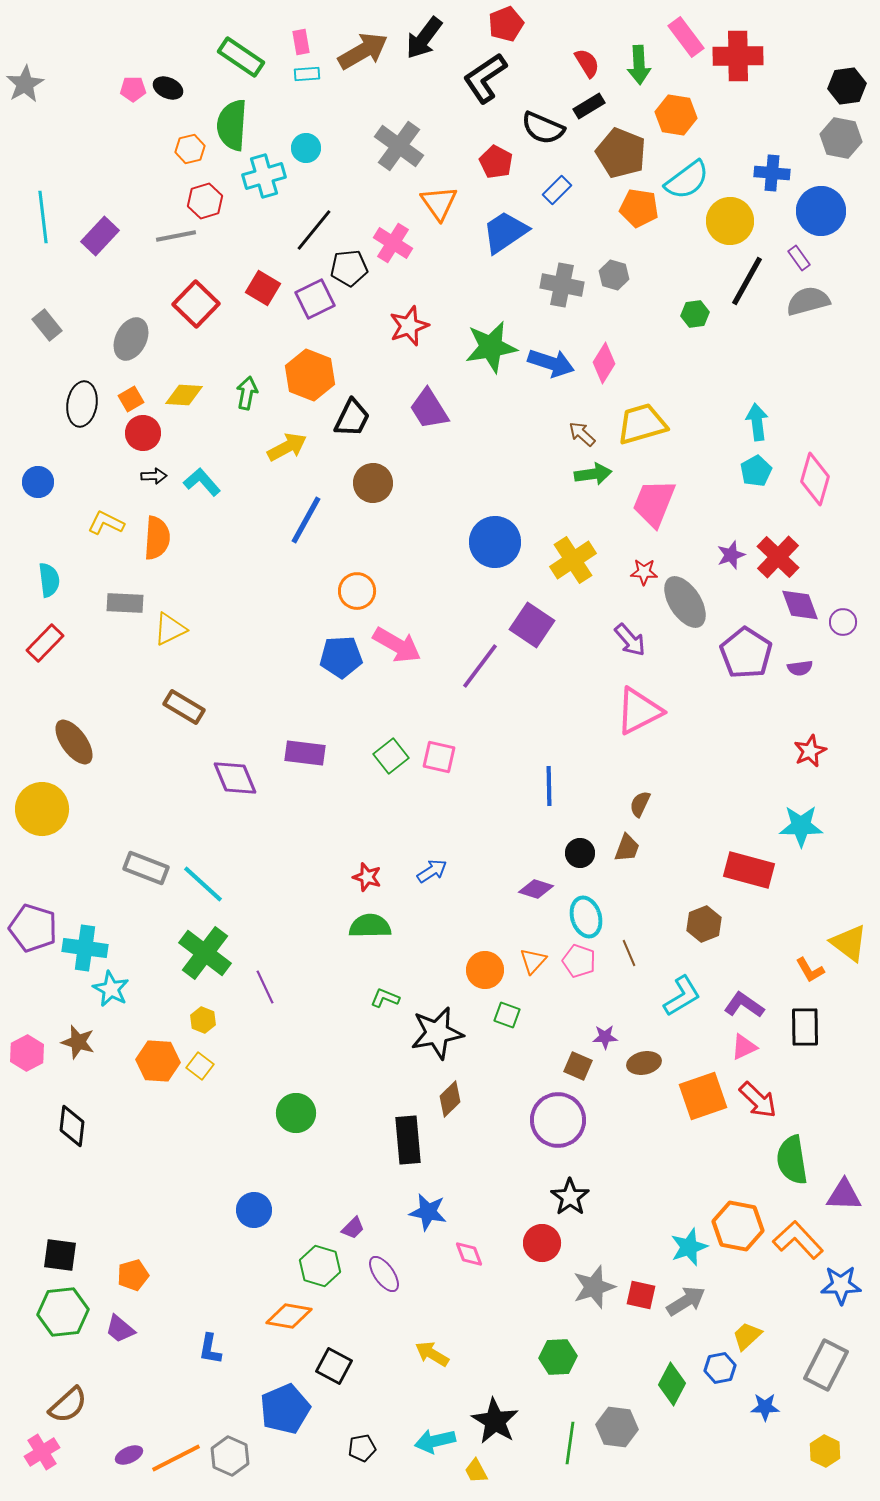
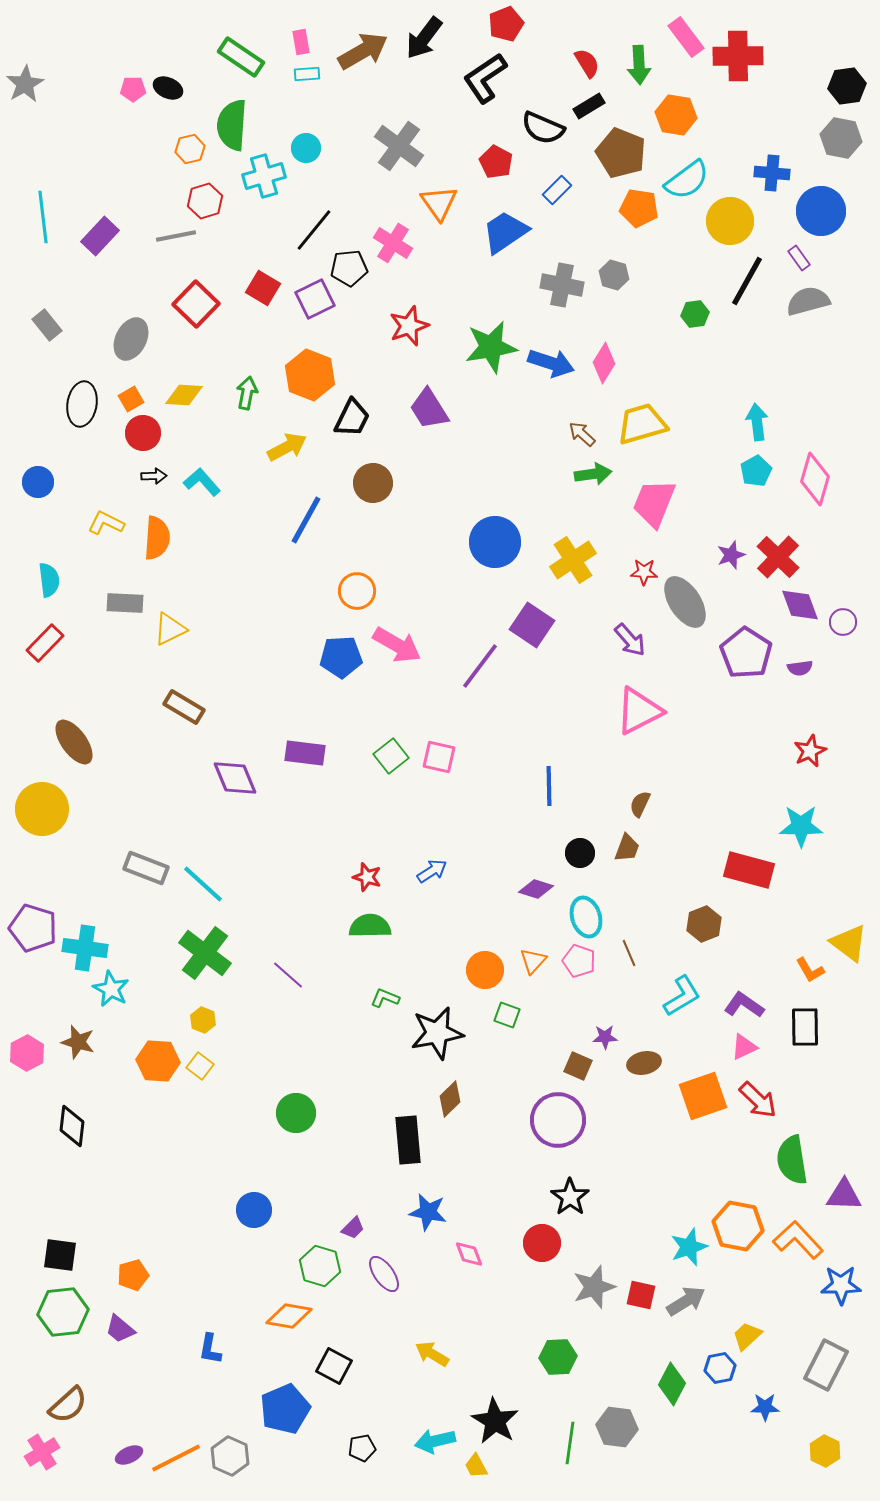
purple line at (265, 987): moved 23 px right, 12 px up; rotated 24 degrees counterclockwise
yellow trapezoid at (476, 1471): moved 5 px up
